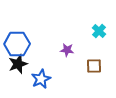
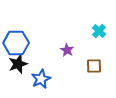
blue hexagon: moved 1 px left, 1 px up
purple star: rotated 24 degrees clockwise
